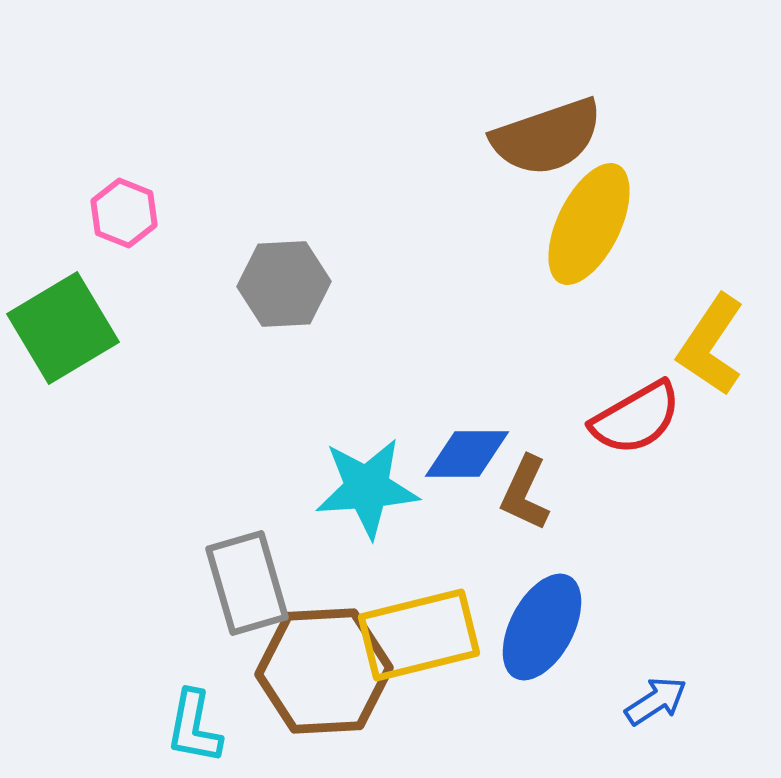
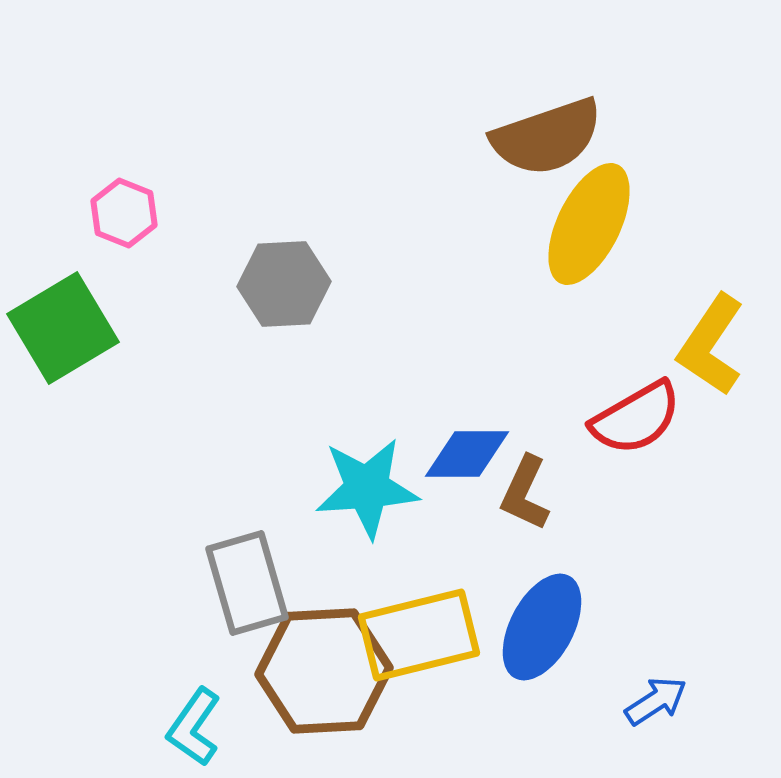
cyan L-shape: rotated 24 degrees clockwise
